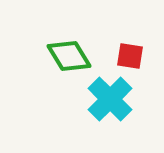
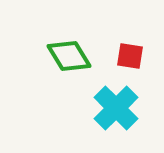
cyan cross: moved 6 px right, 9 px down
